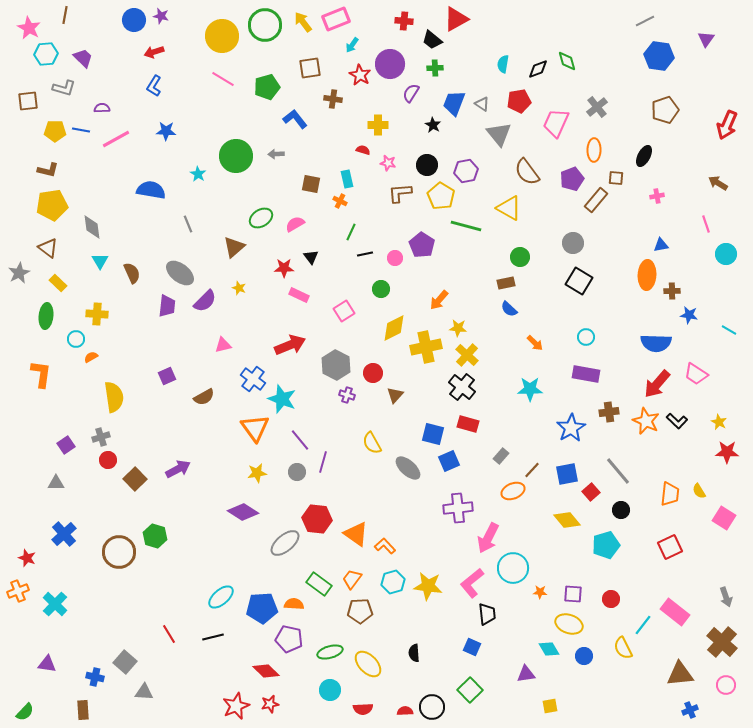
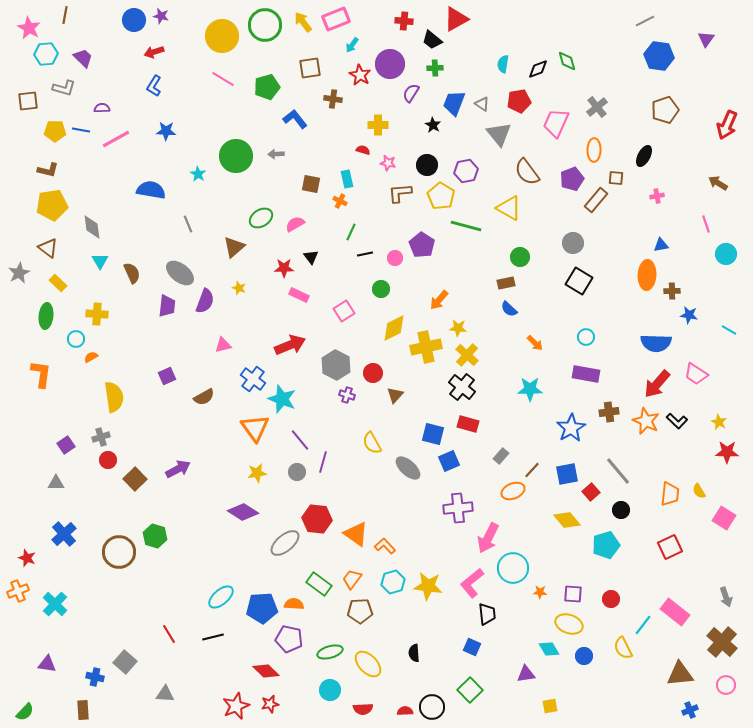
purple semicircle at (205, 301): rotated 25 degrees counterclockwise
gray triangle at (144, 692): moved 21 px right, 2 px down
